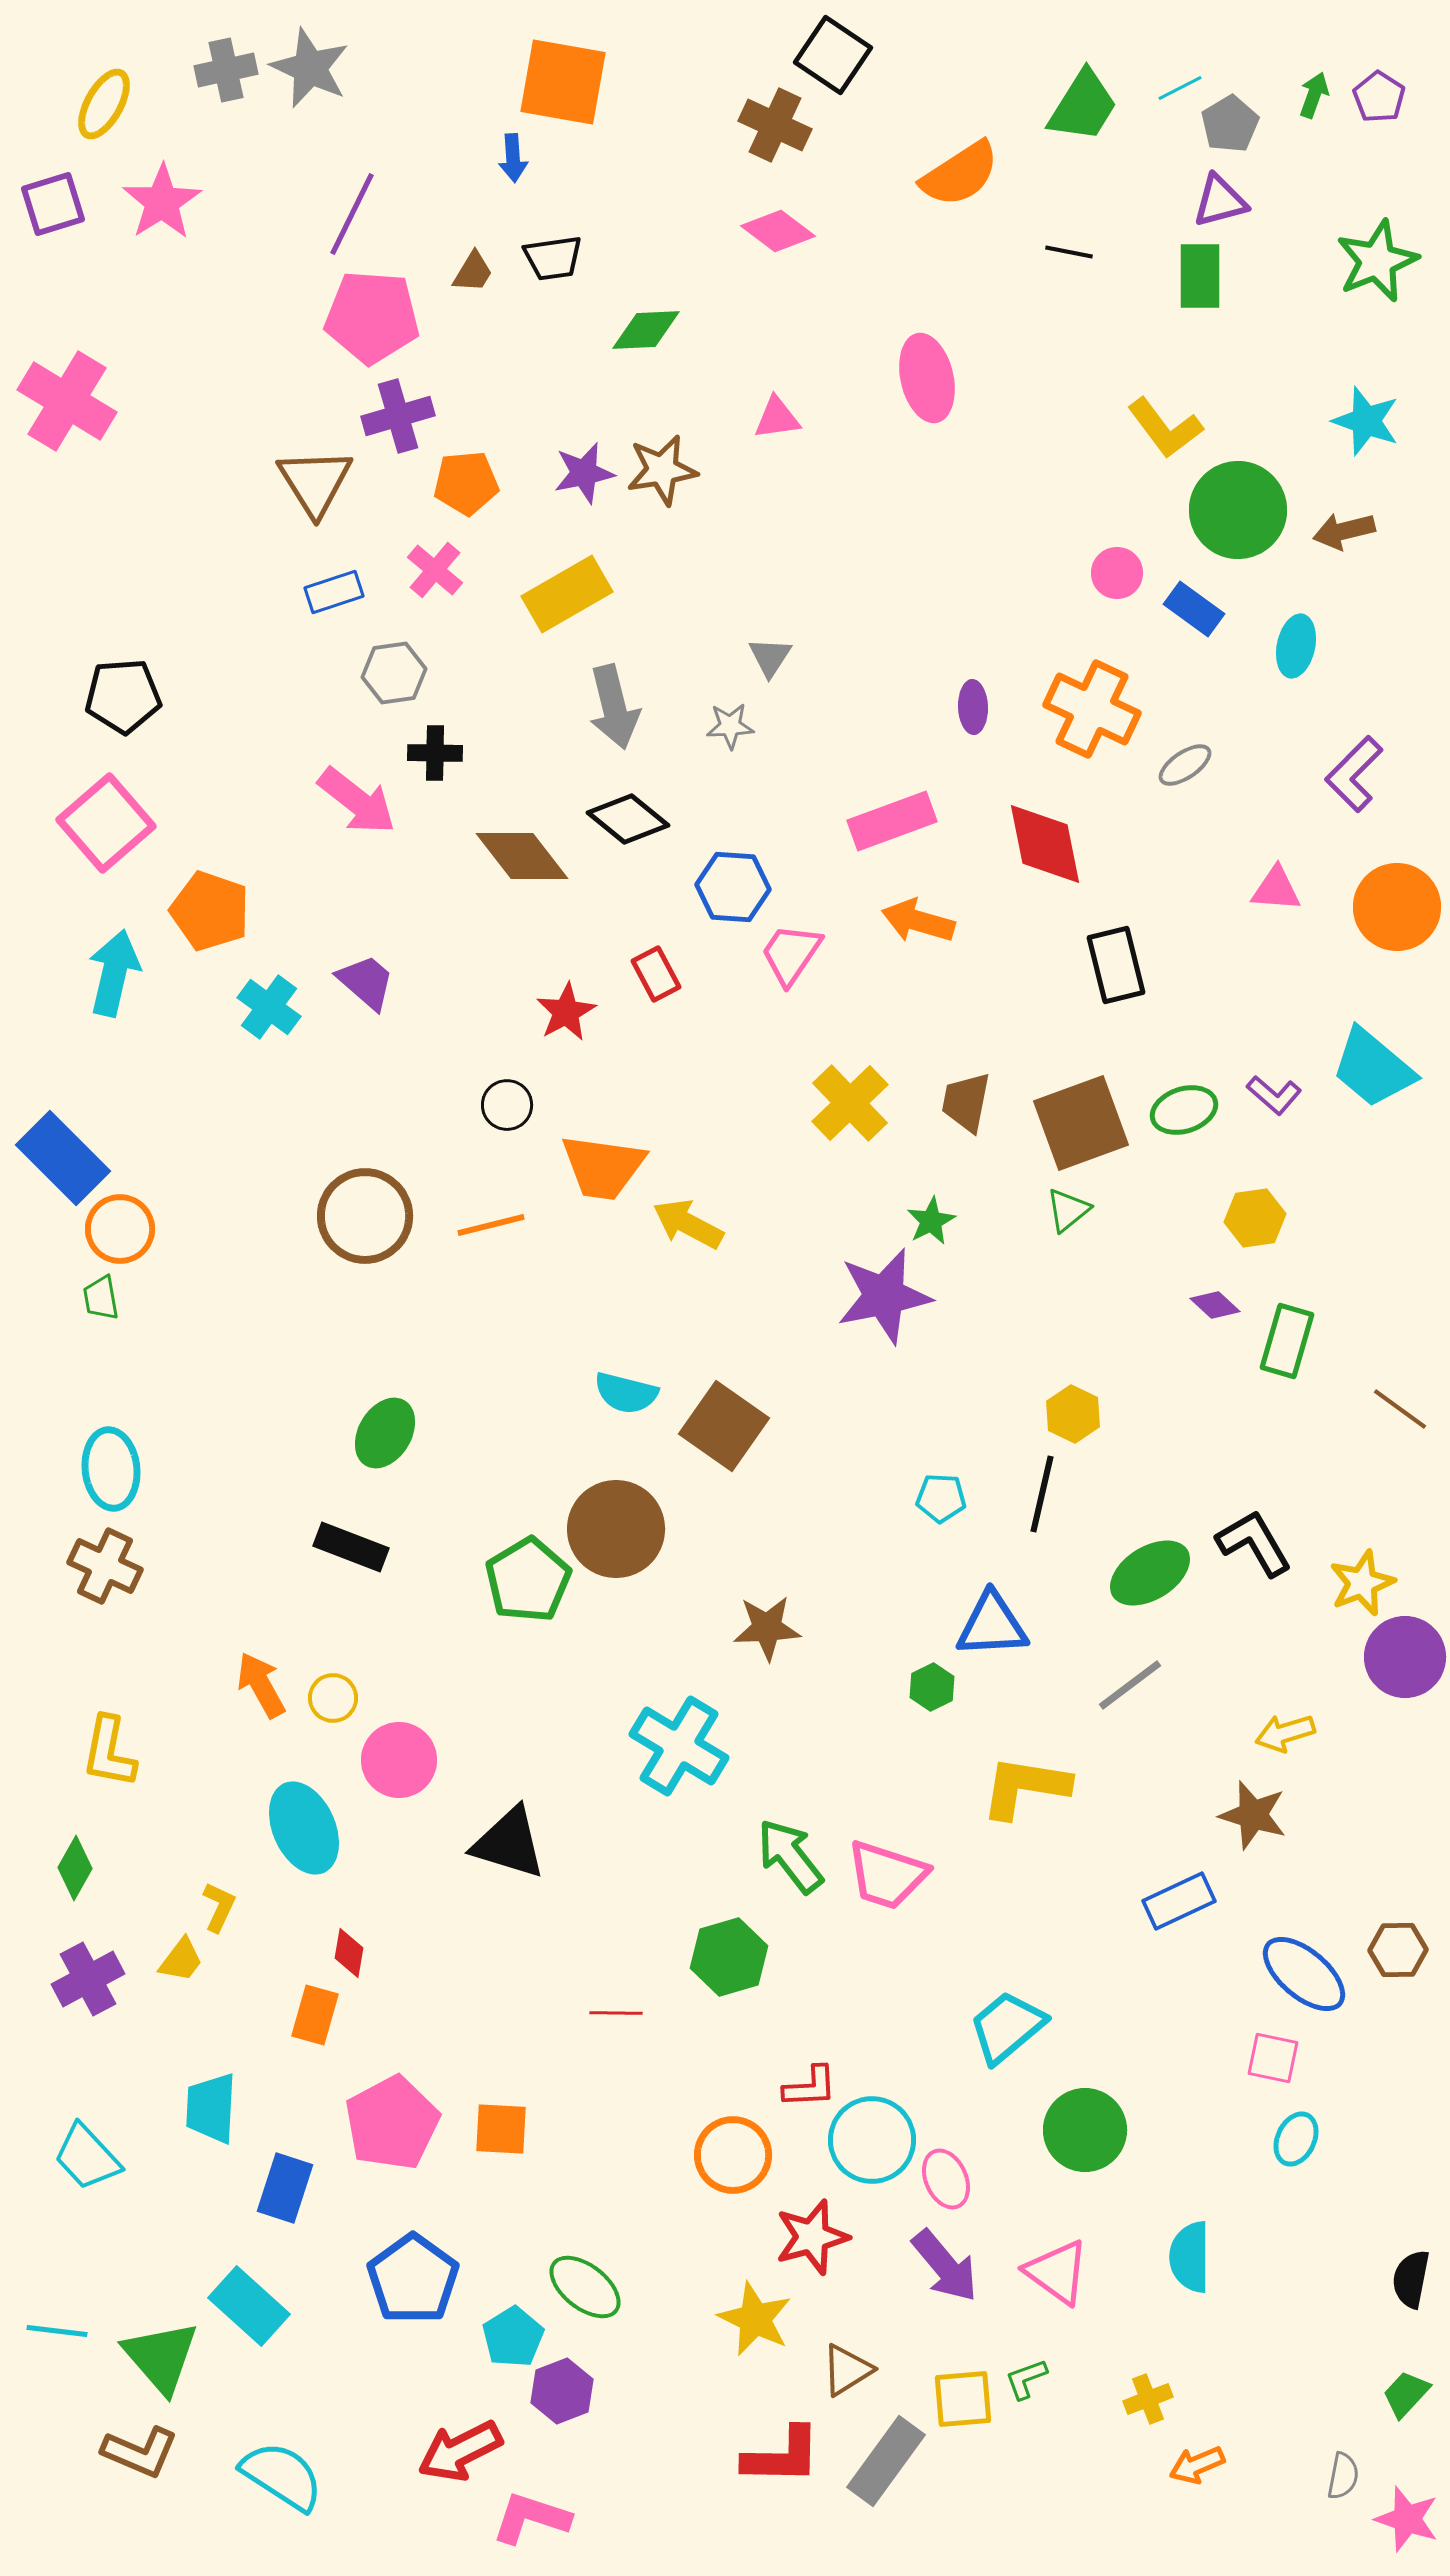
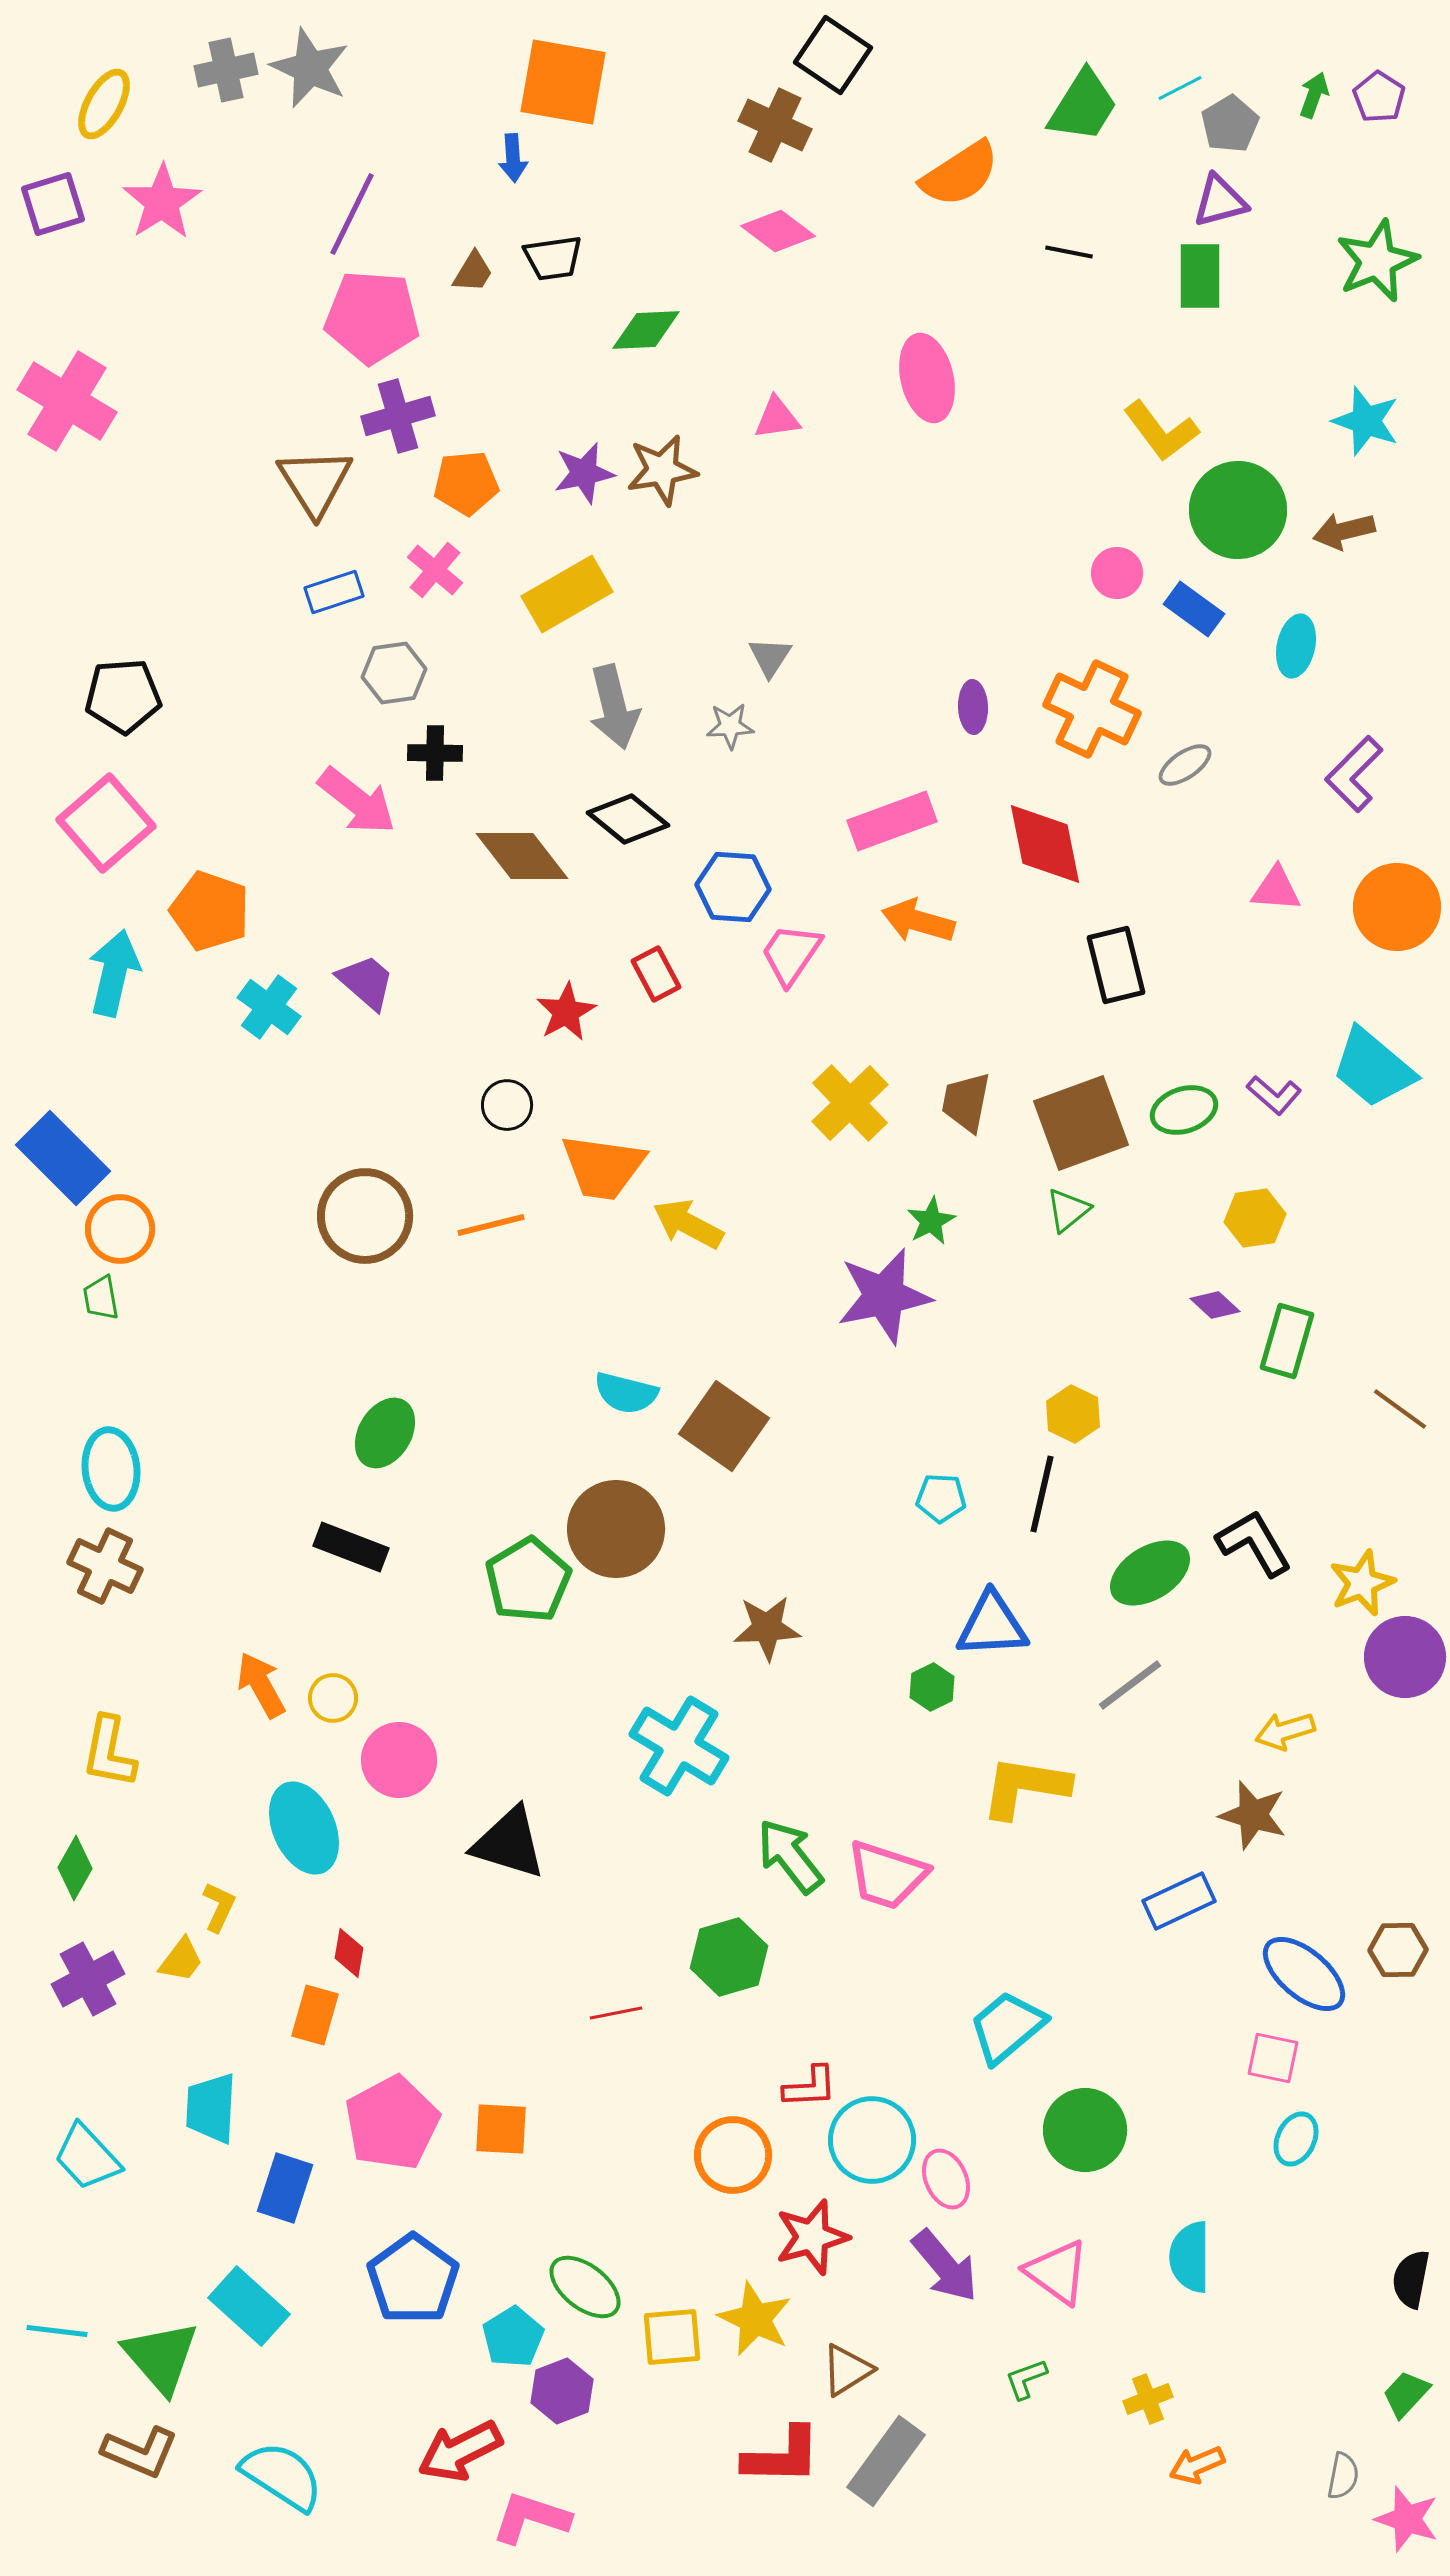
yellow L-shape at (1165, 428): moved 4 px left, 3 px down
yellow arrow at (1285, 1733): moved 2 px up
red line at (616, 2013): rotated 12 degrees counterclockwise
yellow square at (963, 2399): moved 291 px left, 62 px up
